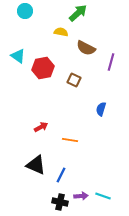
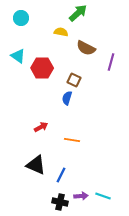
cyan circle: moved 4 px left, 7 px down
red hexagon: moved 1 px left; rotated 10 degrees clockwise
blue semicircle: moved 34 px left, 11 px up
orange line: moved 2 px right
